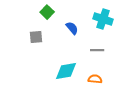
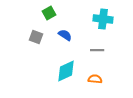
green square: moved 2 px right, 1 px down; rotated 16 degrees clockwise
cyan cross: rotated 12 degrees counterclockwise
blue semicircle: moved 7 px left, 7 px down; rotated 16 degrees counterclockwise
gray square: rotated 24 degrees clockwise
cyan diamond: rotated 15 degrees counterclockwise
